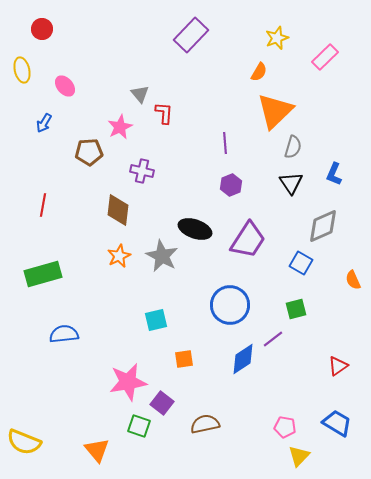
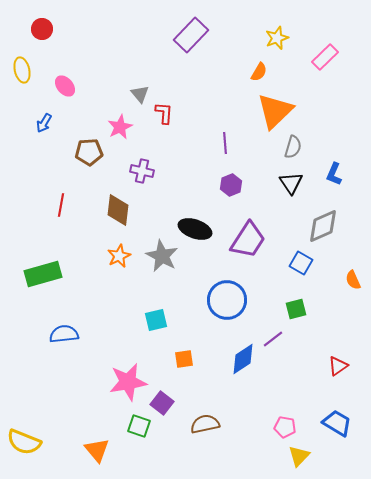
red line at (43, 205): moved 18 px right
blue circle at (230, 305): moved 3 px left, 5 px up
